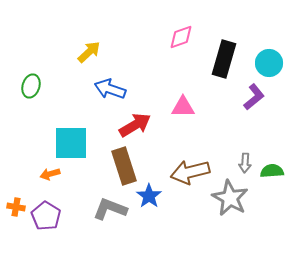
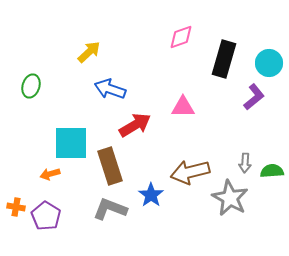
brown rectangle: moved 14 px left
blue star: moved 2 px right, 1 px up
